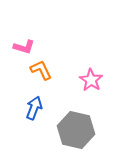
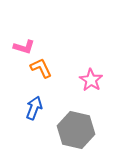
orange L-shape: moved 2 px up
